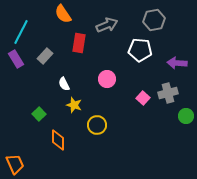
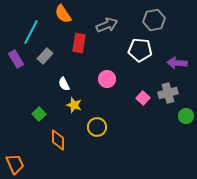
cyan line: moved 10 px right
yellow circle: moved 2 px down
